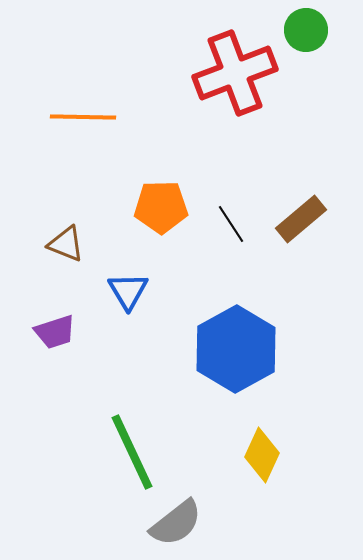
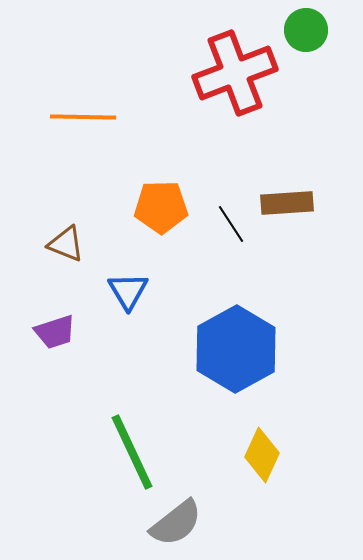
brown rectangle: moved 14 px left, 16 px up; rotated 36 degrees clockwise
